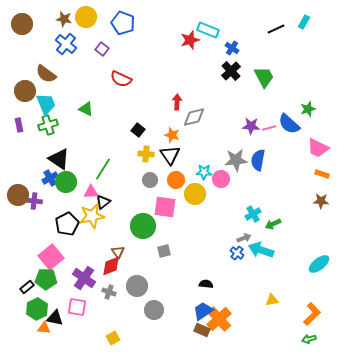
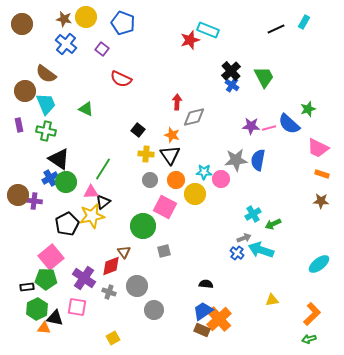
blue cross at (232, 48): moved 37 px down
green cross at (48, 125): moved 2 px left, 6 px down; rotated 30 degrees clockwise
pink square at (165, 207): rotated 20 degrees clockwise
brown triangle at (118, 252): moved 6 px right
black rectangle at (27, 287): rotated 32 degrees clockwise
